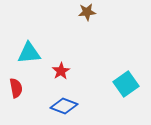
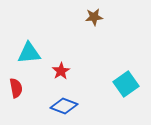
brown star: moved 7 px right, 5 px down
